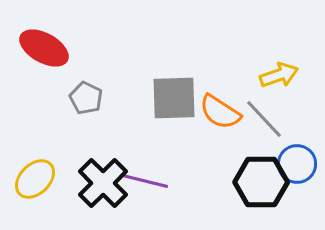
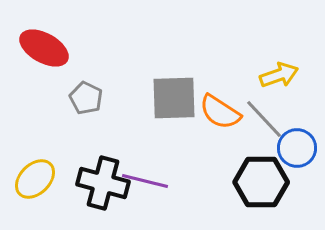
blue circle: moved 16 px up
black cross: rotated 30 degrees counterclockwise
